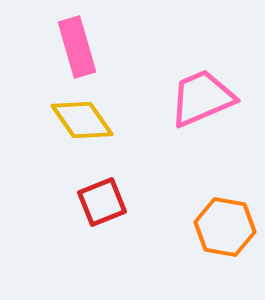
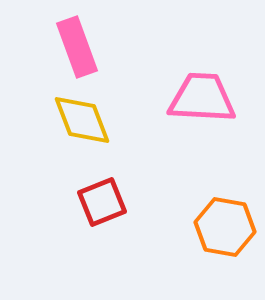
pink rectangle: rotated 4 degrees counterclockwise
pink trapezoid: rotated 26 degrees clockwise
yellow diamond: rotated 14 degrees clockwise
